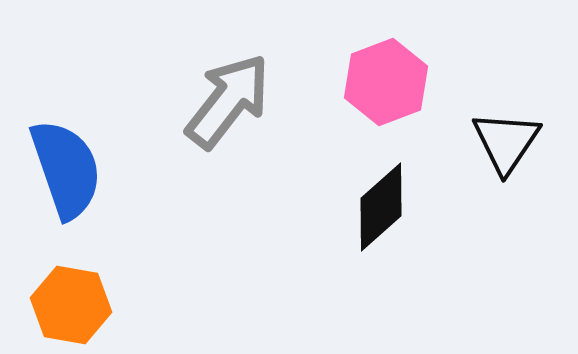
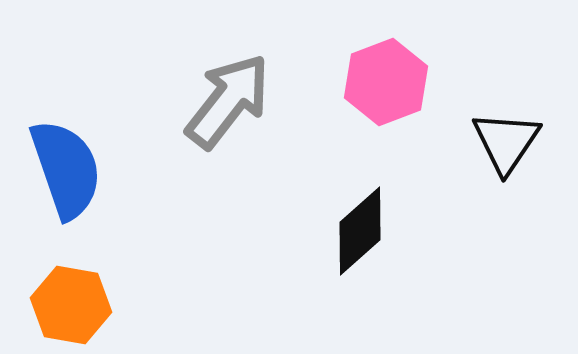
black diamond: moved 21 px left, 24 px down
